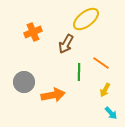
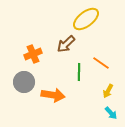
orange cross: moved 22 px down
brown arrow: rotated 18 degrees clockwise
yellow arrow: moved 3 px right, 1 px down
orange arrow: rotated 20 degrees clockwise
